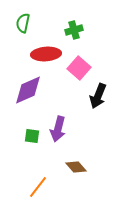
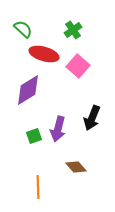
green semicircle: moved 6 px down; rotated 120 degrees clockwise
green cross: moved 1 px left; rotated 18 degrees counterclockwise
red ellipse: moved 2 px left; rotated 20 degrees clockwise
pink square: moved 1 px left, 2 px up
purple diamond: rotated 8 degrees counterclockwise
black arrow: moved 6 px left, 22 px down
green square: moved 2 px right; rotated 28 degrees counterclockwise
orange line: rotated 40 degrees counterclockwise
